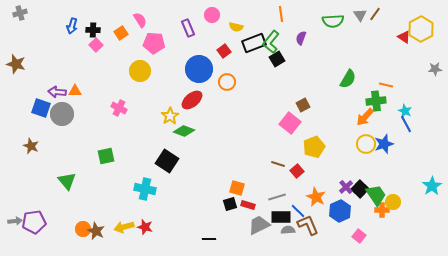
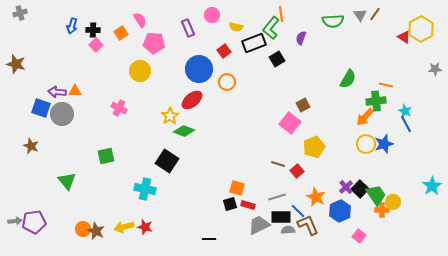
green L-shape at (271, 42): moved 14 px up
